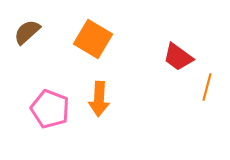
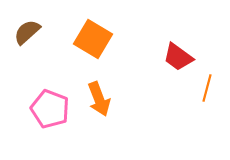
orange line: moved 1 px down
orange arrow: rotated 24 degrees counterclockwise
